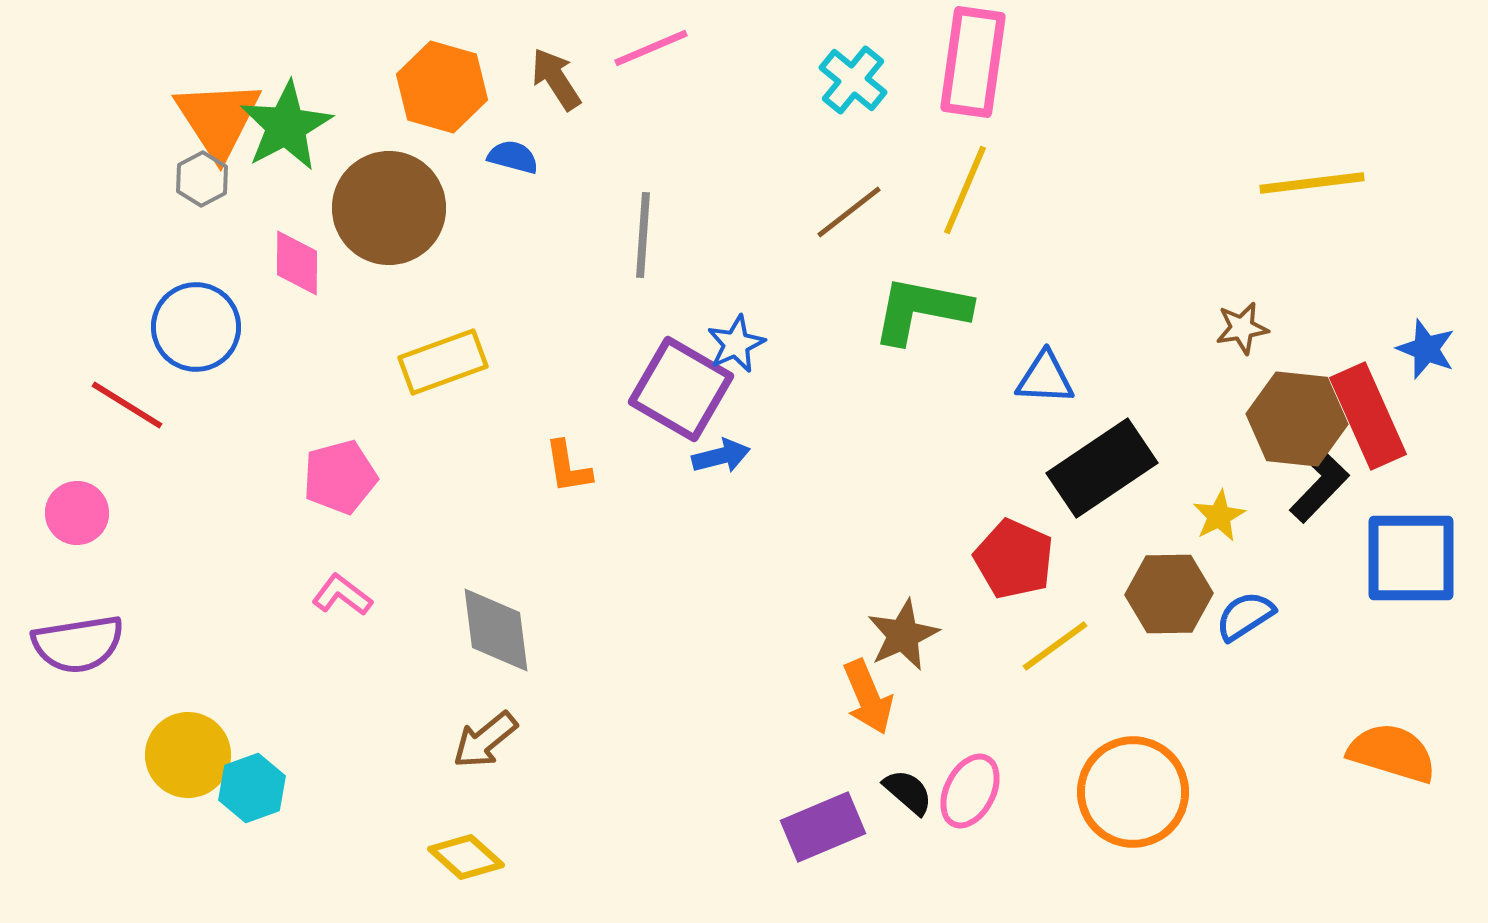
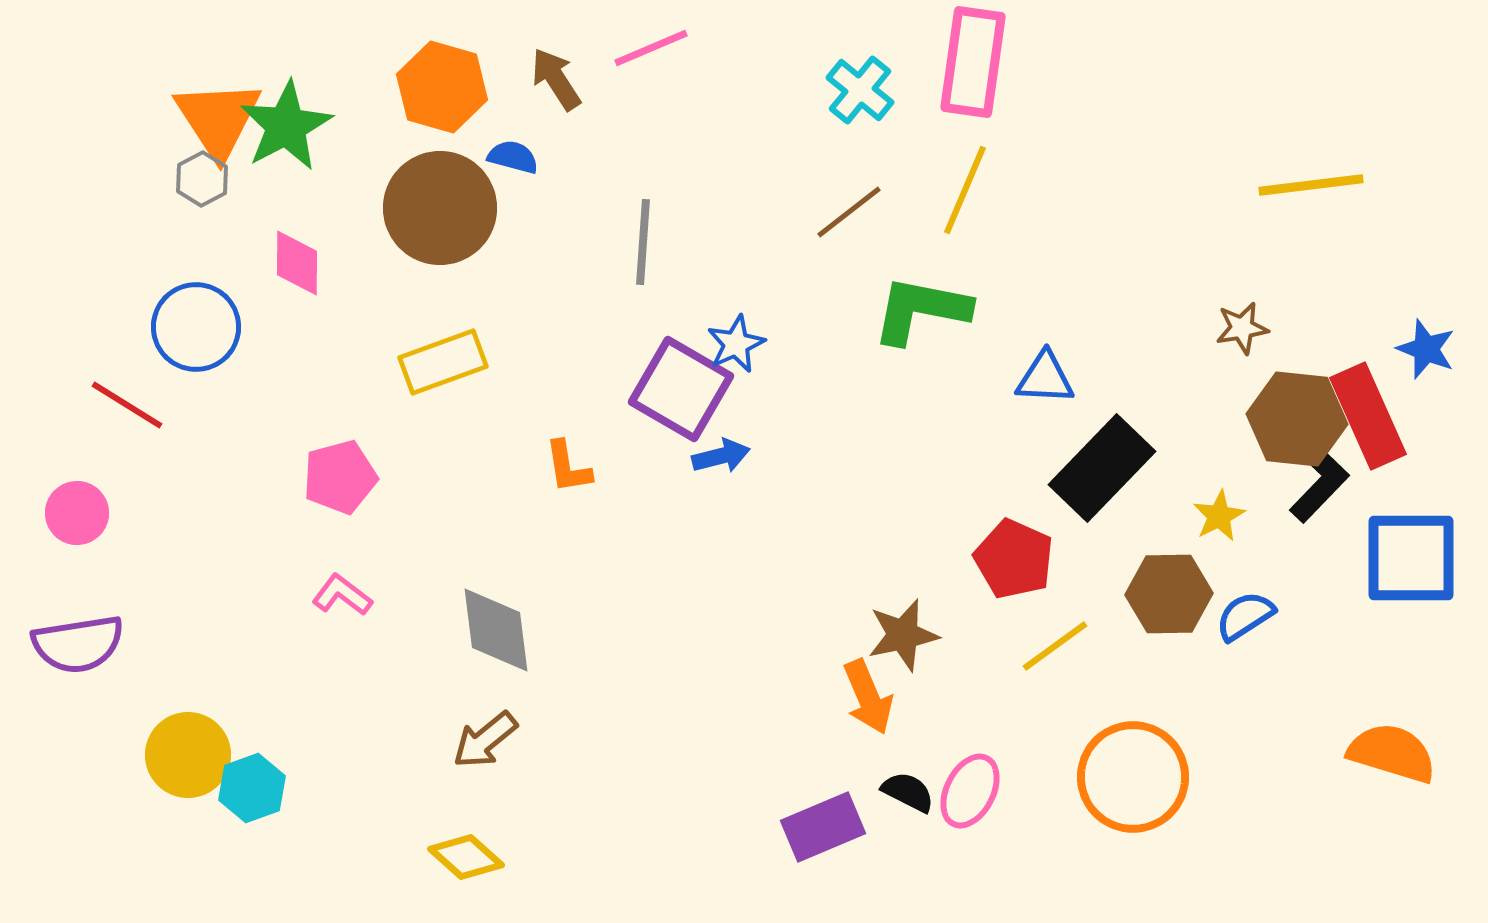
cyan cross at (853, 80): moved 7 px right, 10 px down
yellow line at (1312, 183): moved 1 px left, 2 px down
brown circle at (389, 208): moved 51 px right
gray line at (643, 235): moved 7 px down
black rectangle at (1102, 468): rotated 12 degrees counterclockwise
brown star at (903, 635): rotated 12 degrees clockwise
black semicircle at (908, 792): rotated 14 degrees counterclockwise
orange circle at (1133, 792): moved 15 px up
